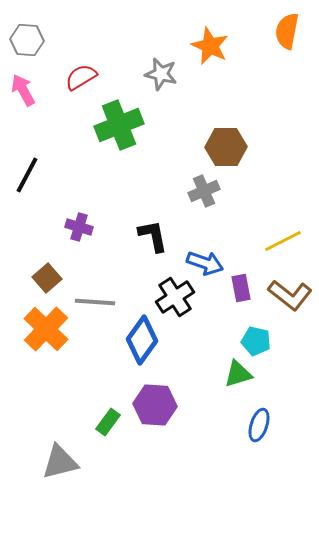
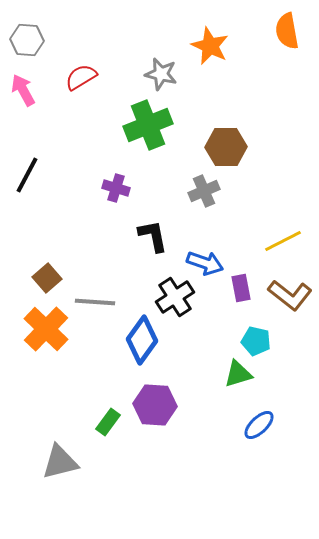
orange semicircle: rotated 21 degrees counterclockwise
green cross: moved 29 px right
purple cross: moved 37 px right, 39 px up
blue ellipse: rotated 28 degrees clockwise
